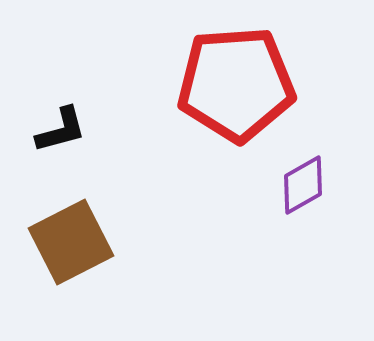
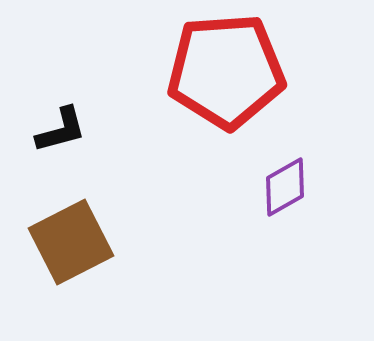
red pentagon: moved 10 px left, 13 px up
purple diamond: moved 18 px left, 2 px down
